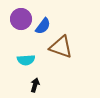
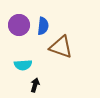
purple circle: moved 2 px left, 6 px down
blue semicircle: rotated 30 degrees counterclockwise
cyan semicircle: moved 3 px left, 5 px down
